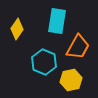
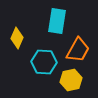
yellow diamond: moved 9 px down; rotated 10 degrees counterclockwise
orange trapezoid: moved 3 px down
cyan hexagon: rotated 20 degrees counterclockwise
